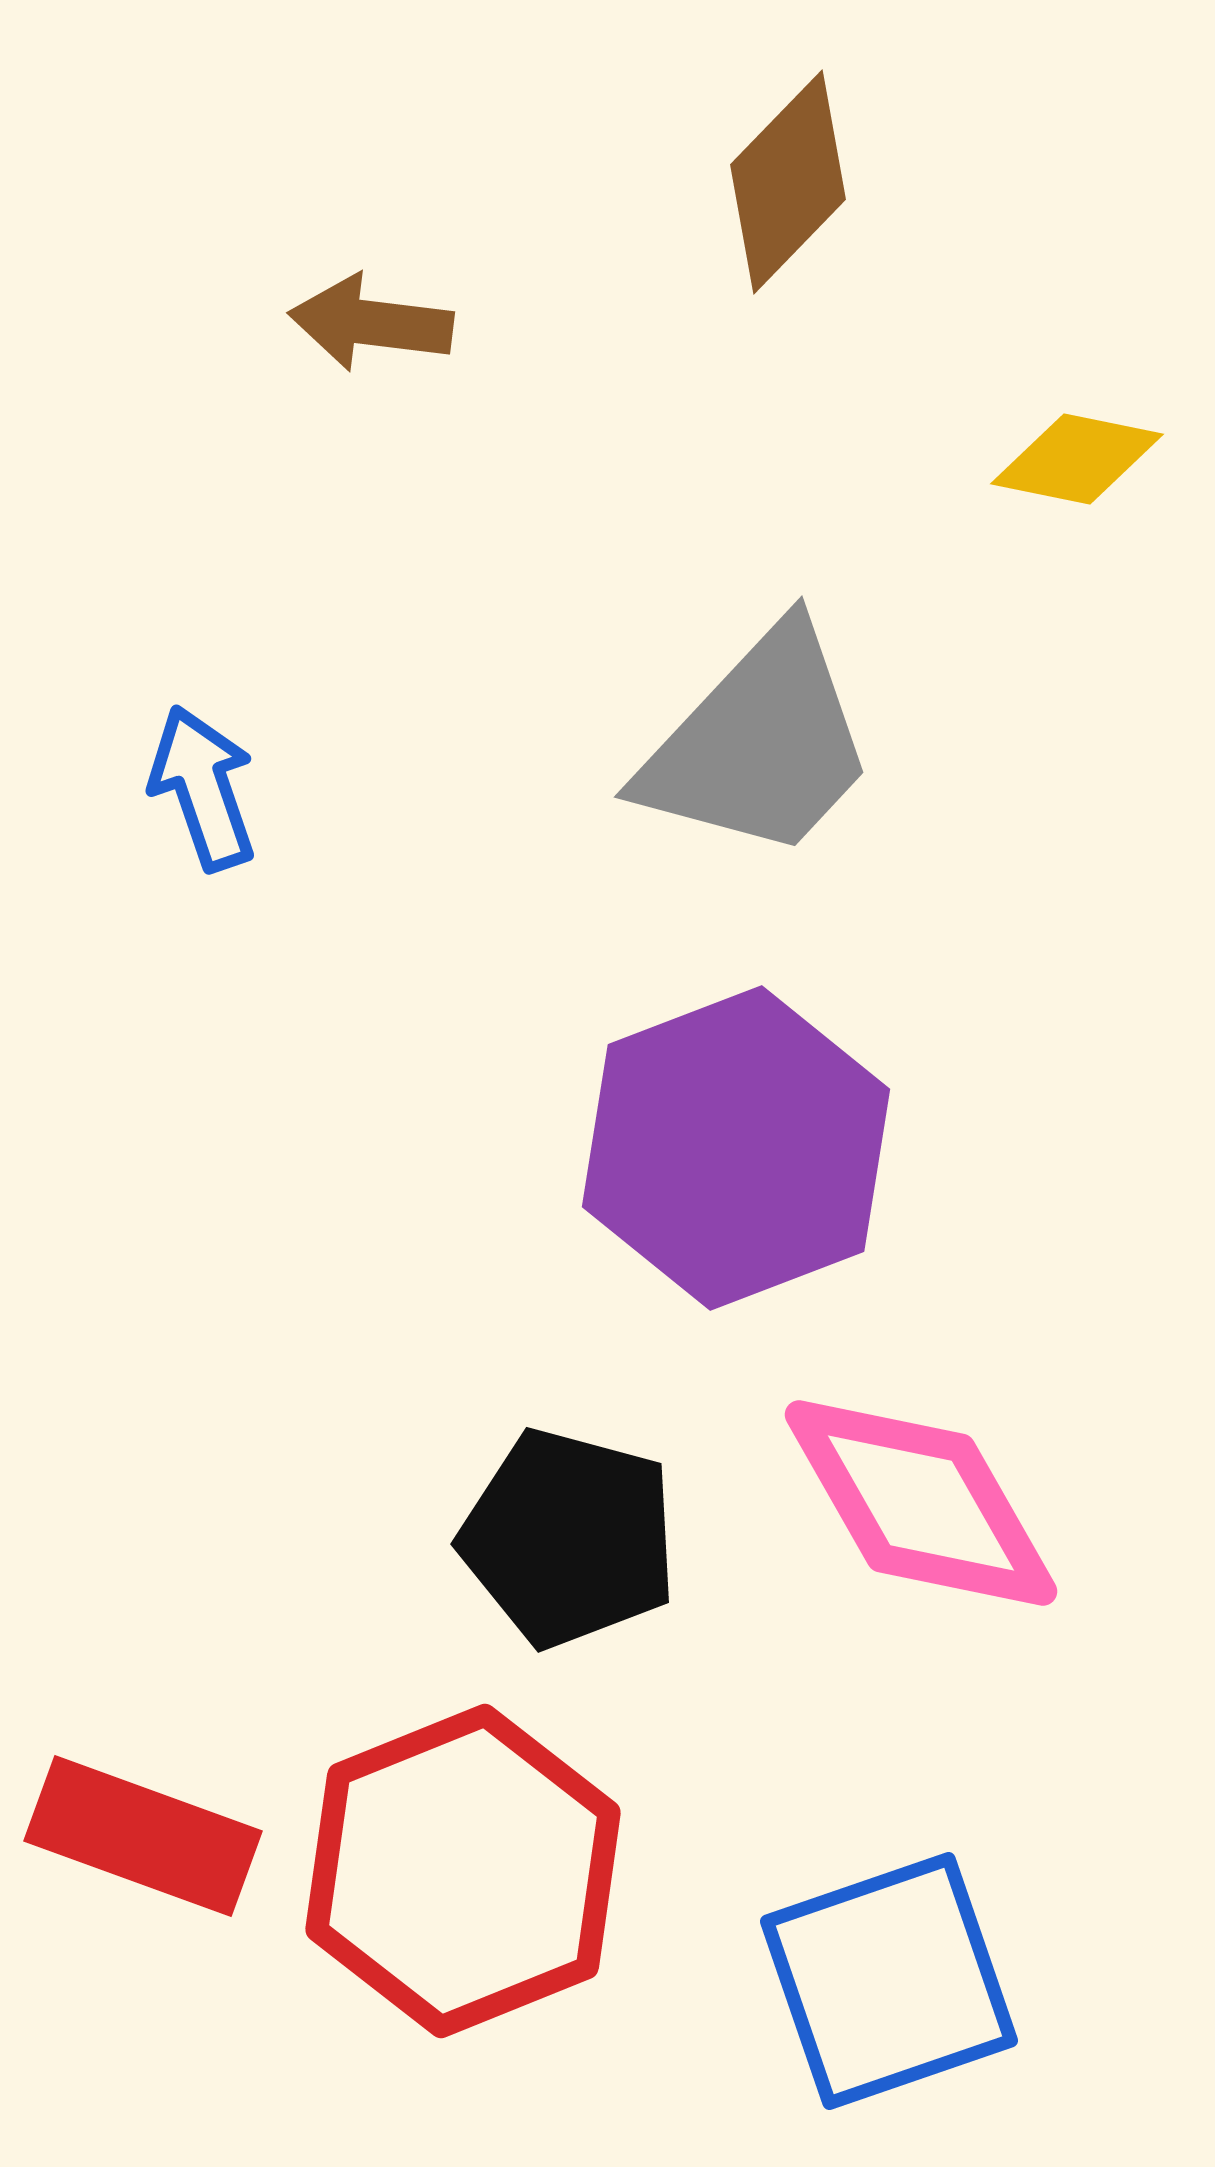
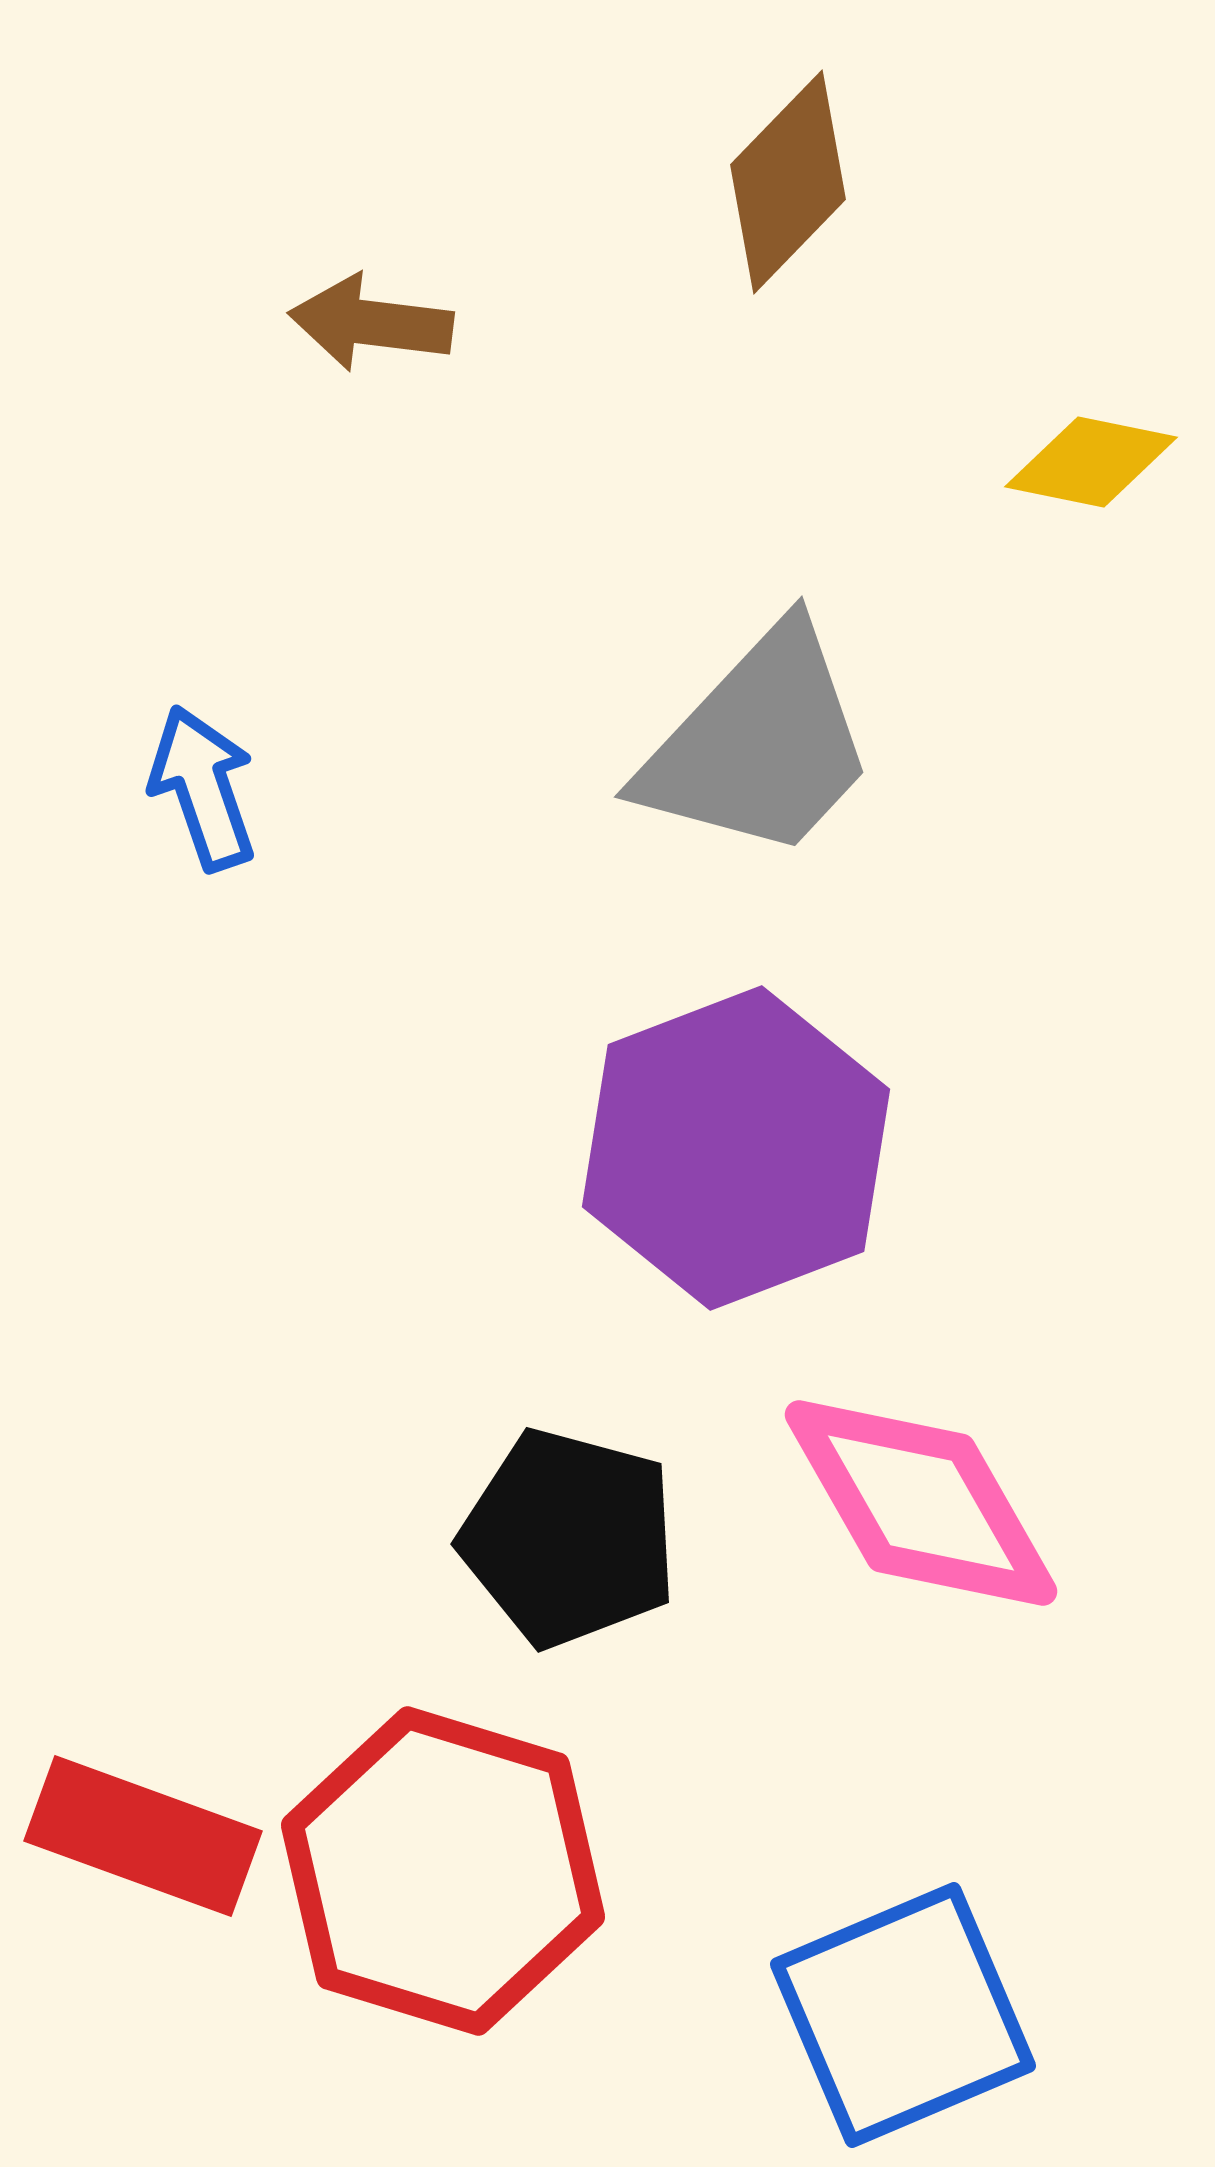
yellow diamond: moved 14 px right, 3 px down
red hexagon: moved 20 px left; rotated 21 degrees counterclockwise
blue square: moved 14 px right, 34 px down; rotated 4 degrees counterclockwise
